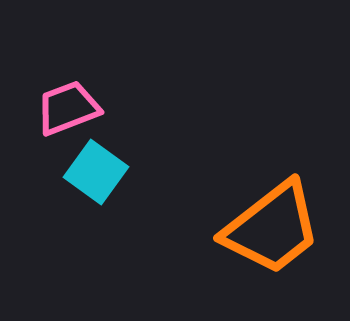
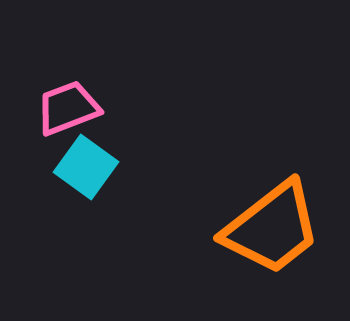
cyan square: moved 10 px left, 5 px up
